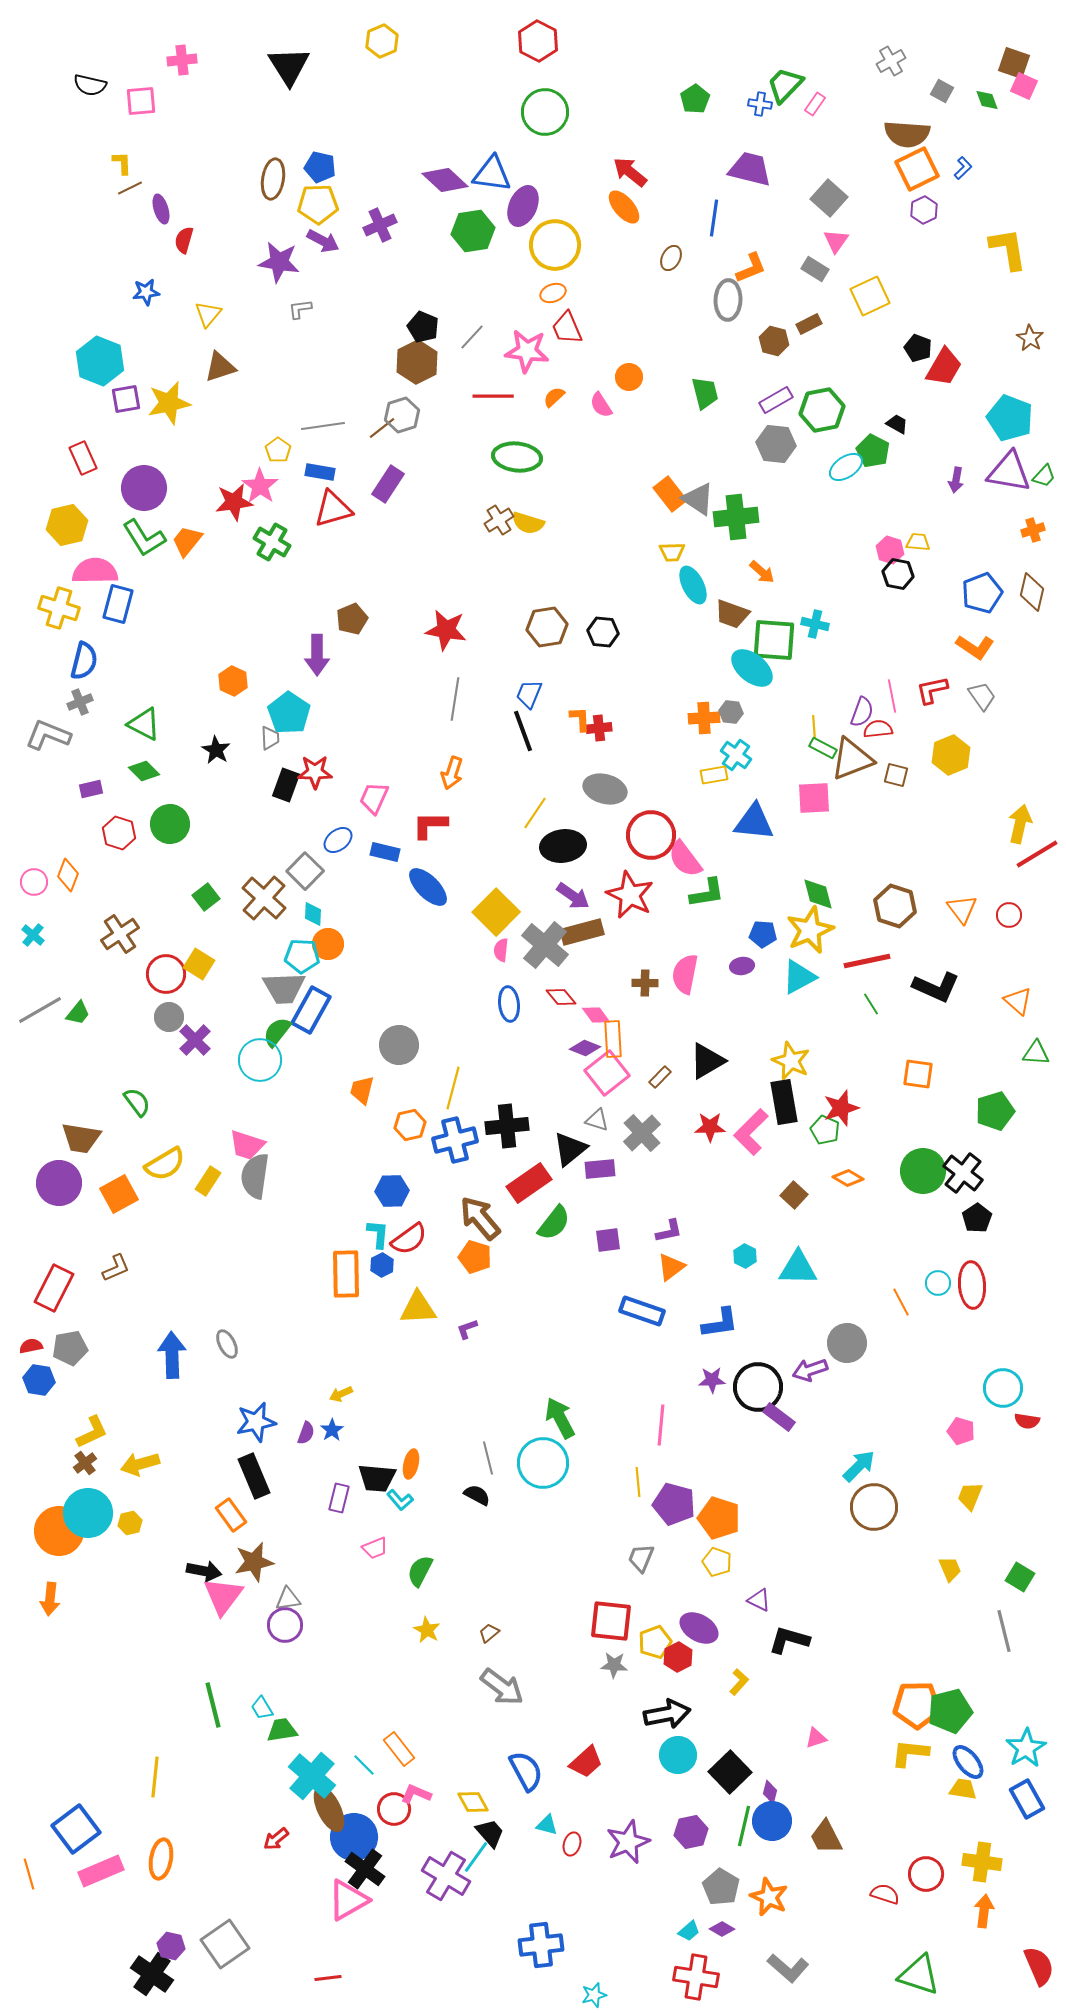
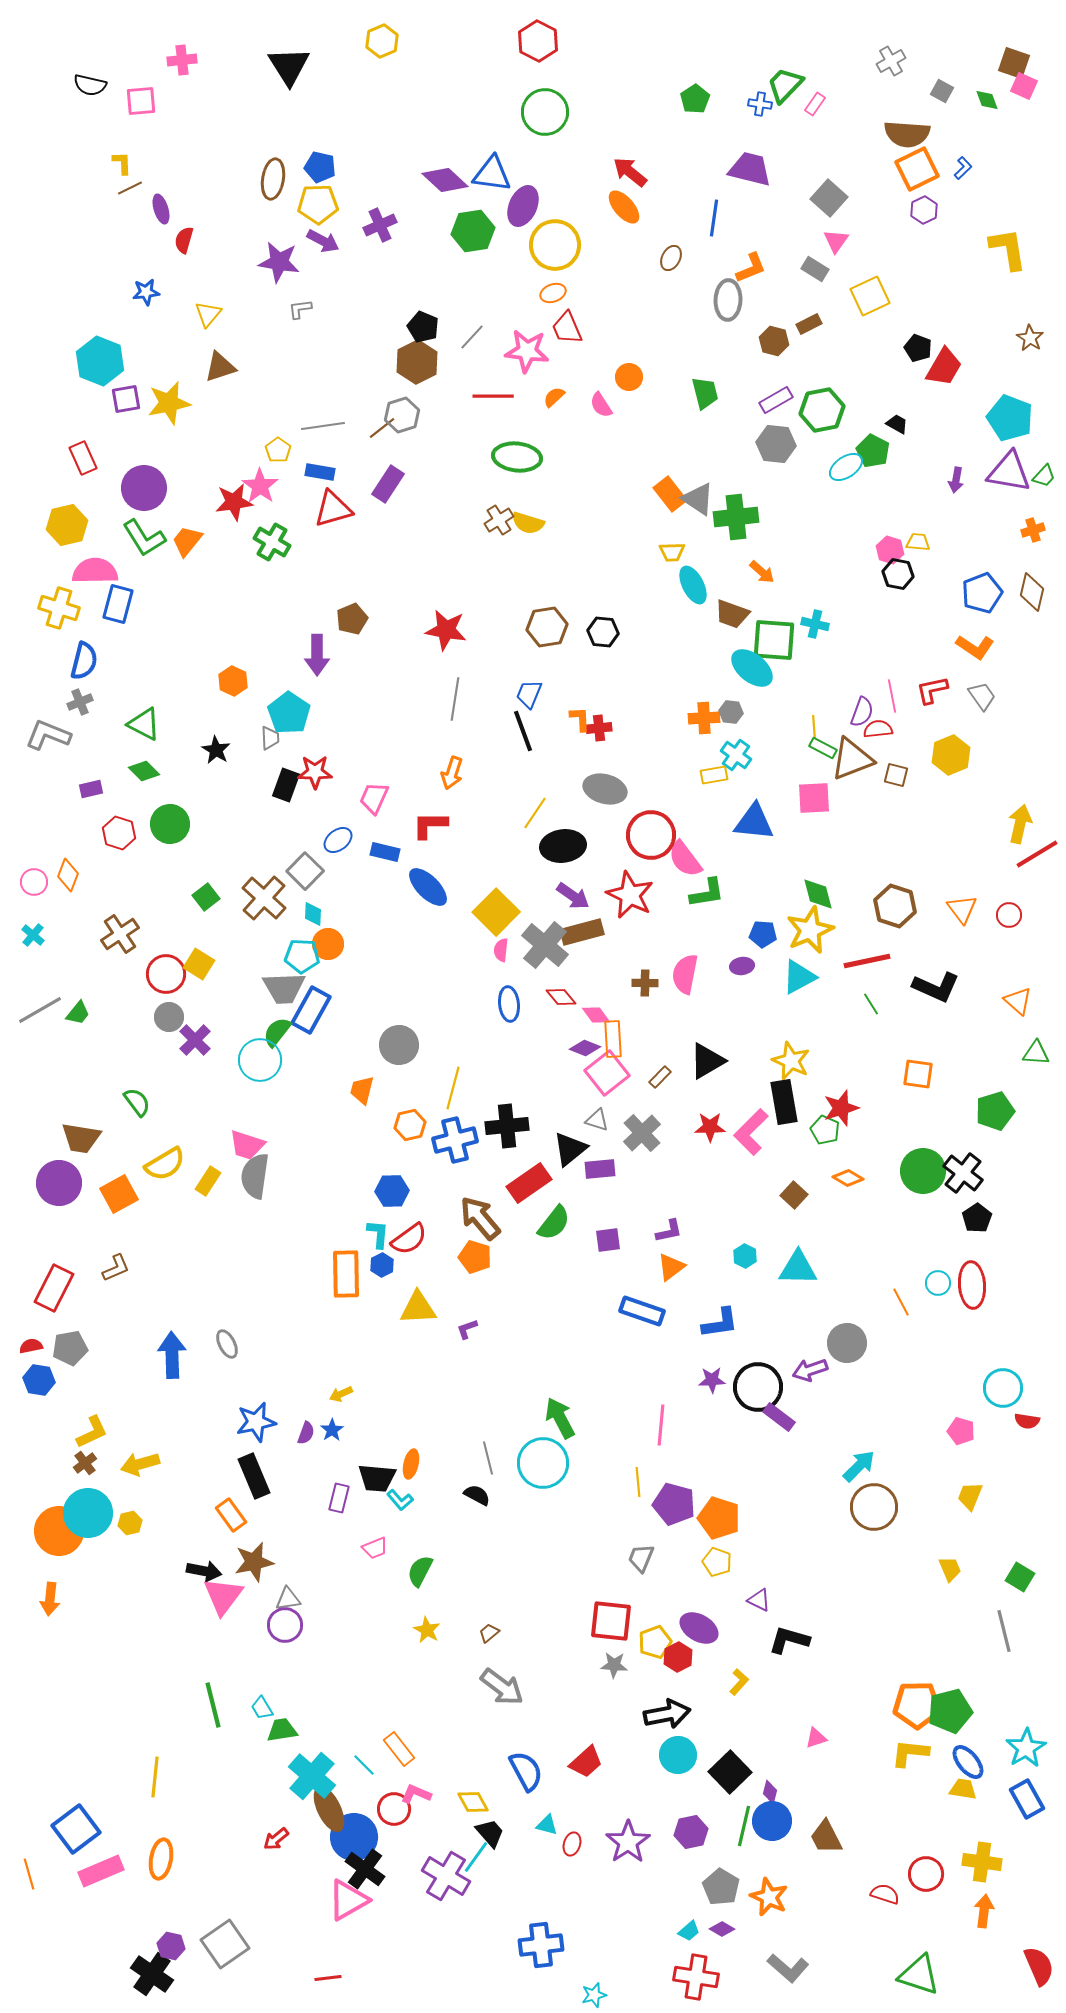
purple star at (628, 1842): rotated 12 degrees counterclockwise
